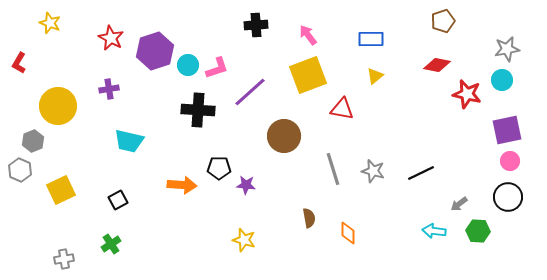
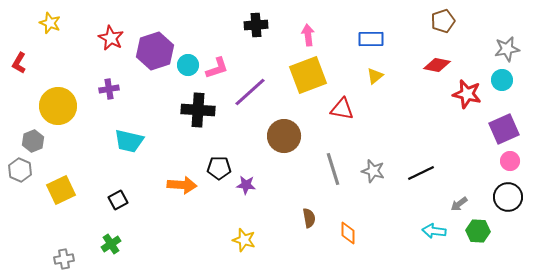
pink arrow at (308, 35): rotated 30 degrees clockwise
purple square at (507, 130): moved 3 px left, 1 px up; rotated 12 degrees counterclockwise
